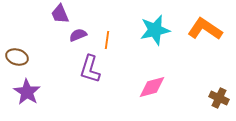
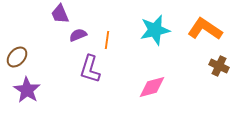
brown ellipse: rotated 65 degrees counterclockwise
purple star: moved 2 px up
brown cross: moved 32 px up
